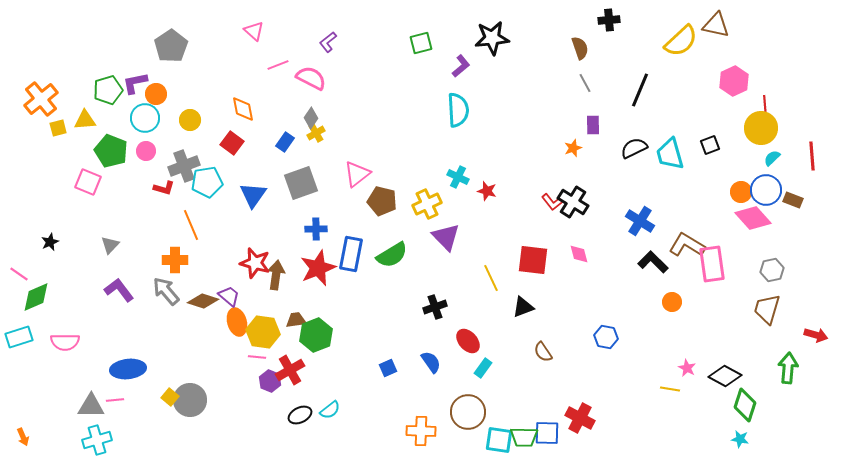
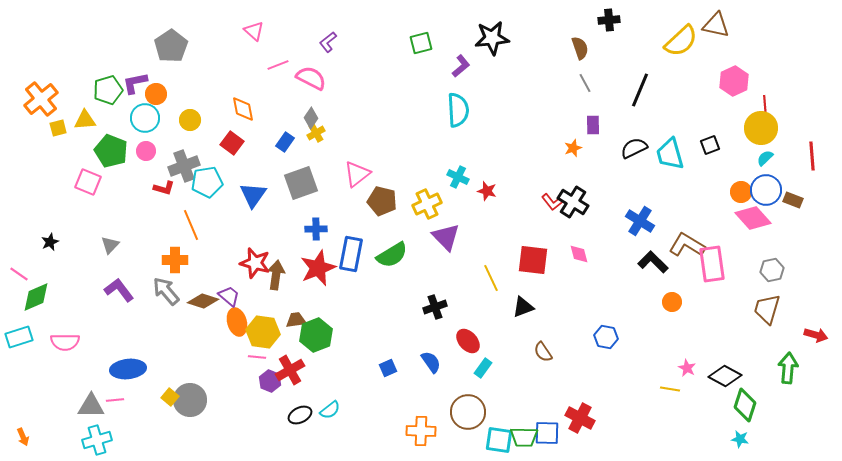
cyan semicircle at (772, 158): moved 7 px left
